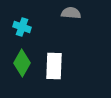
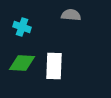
gray semicircle: moved 2 px down
green diamond: rotated 64 degrees clockwise
